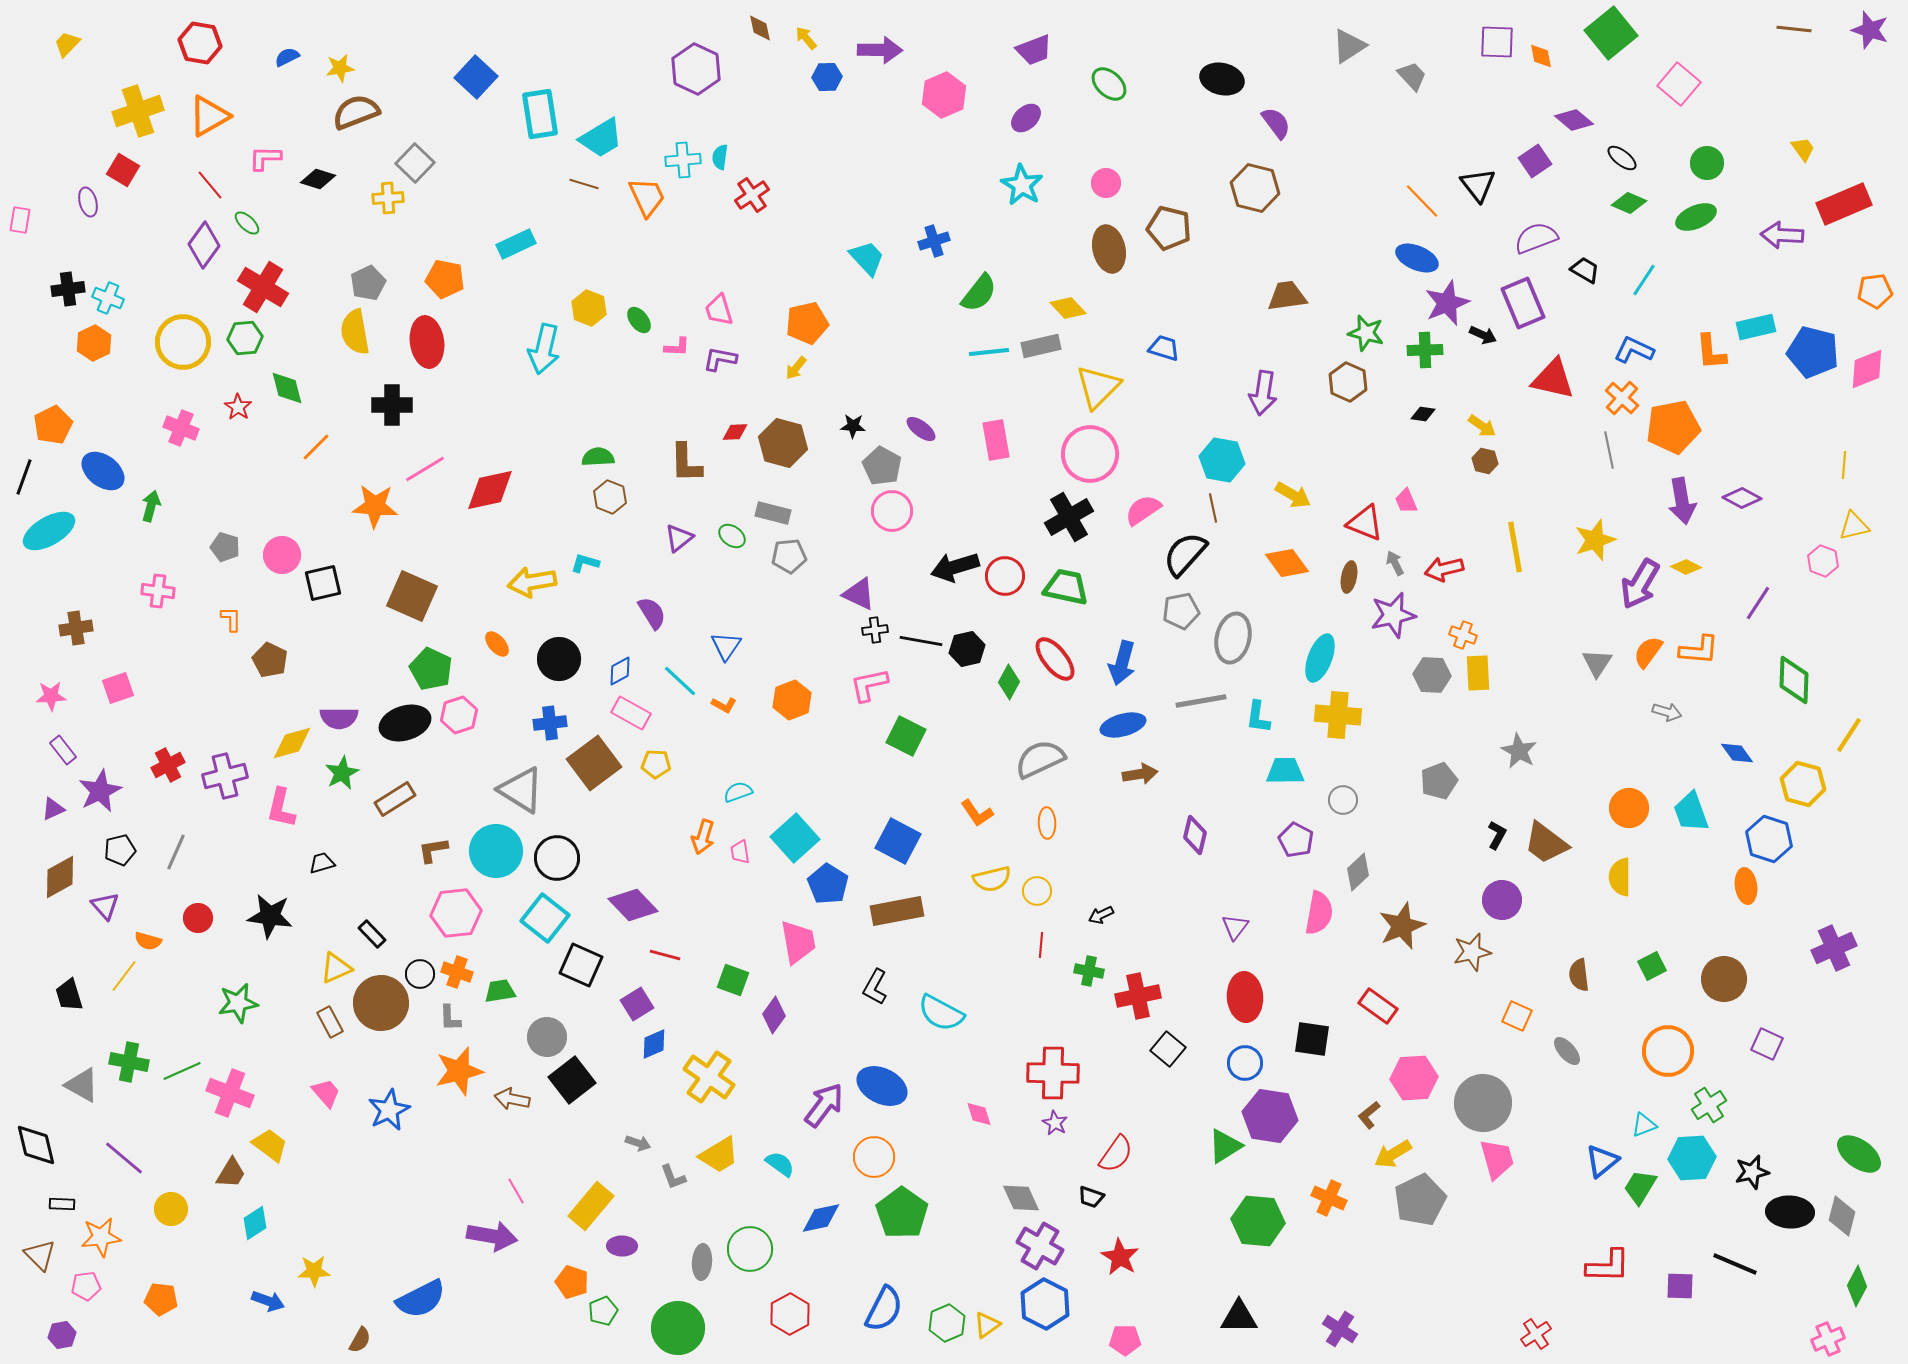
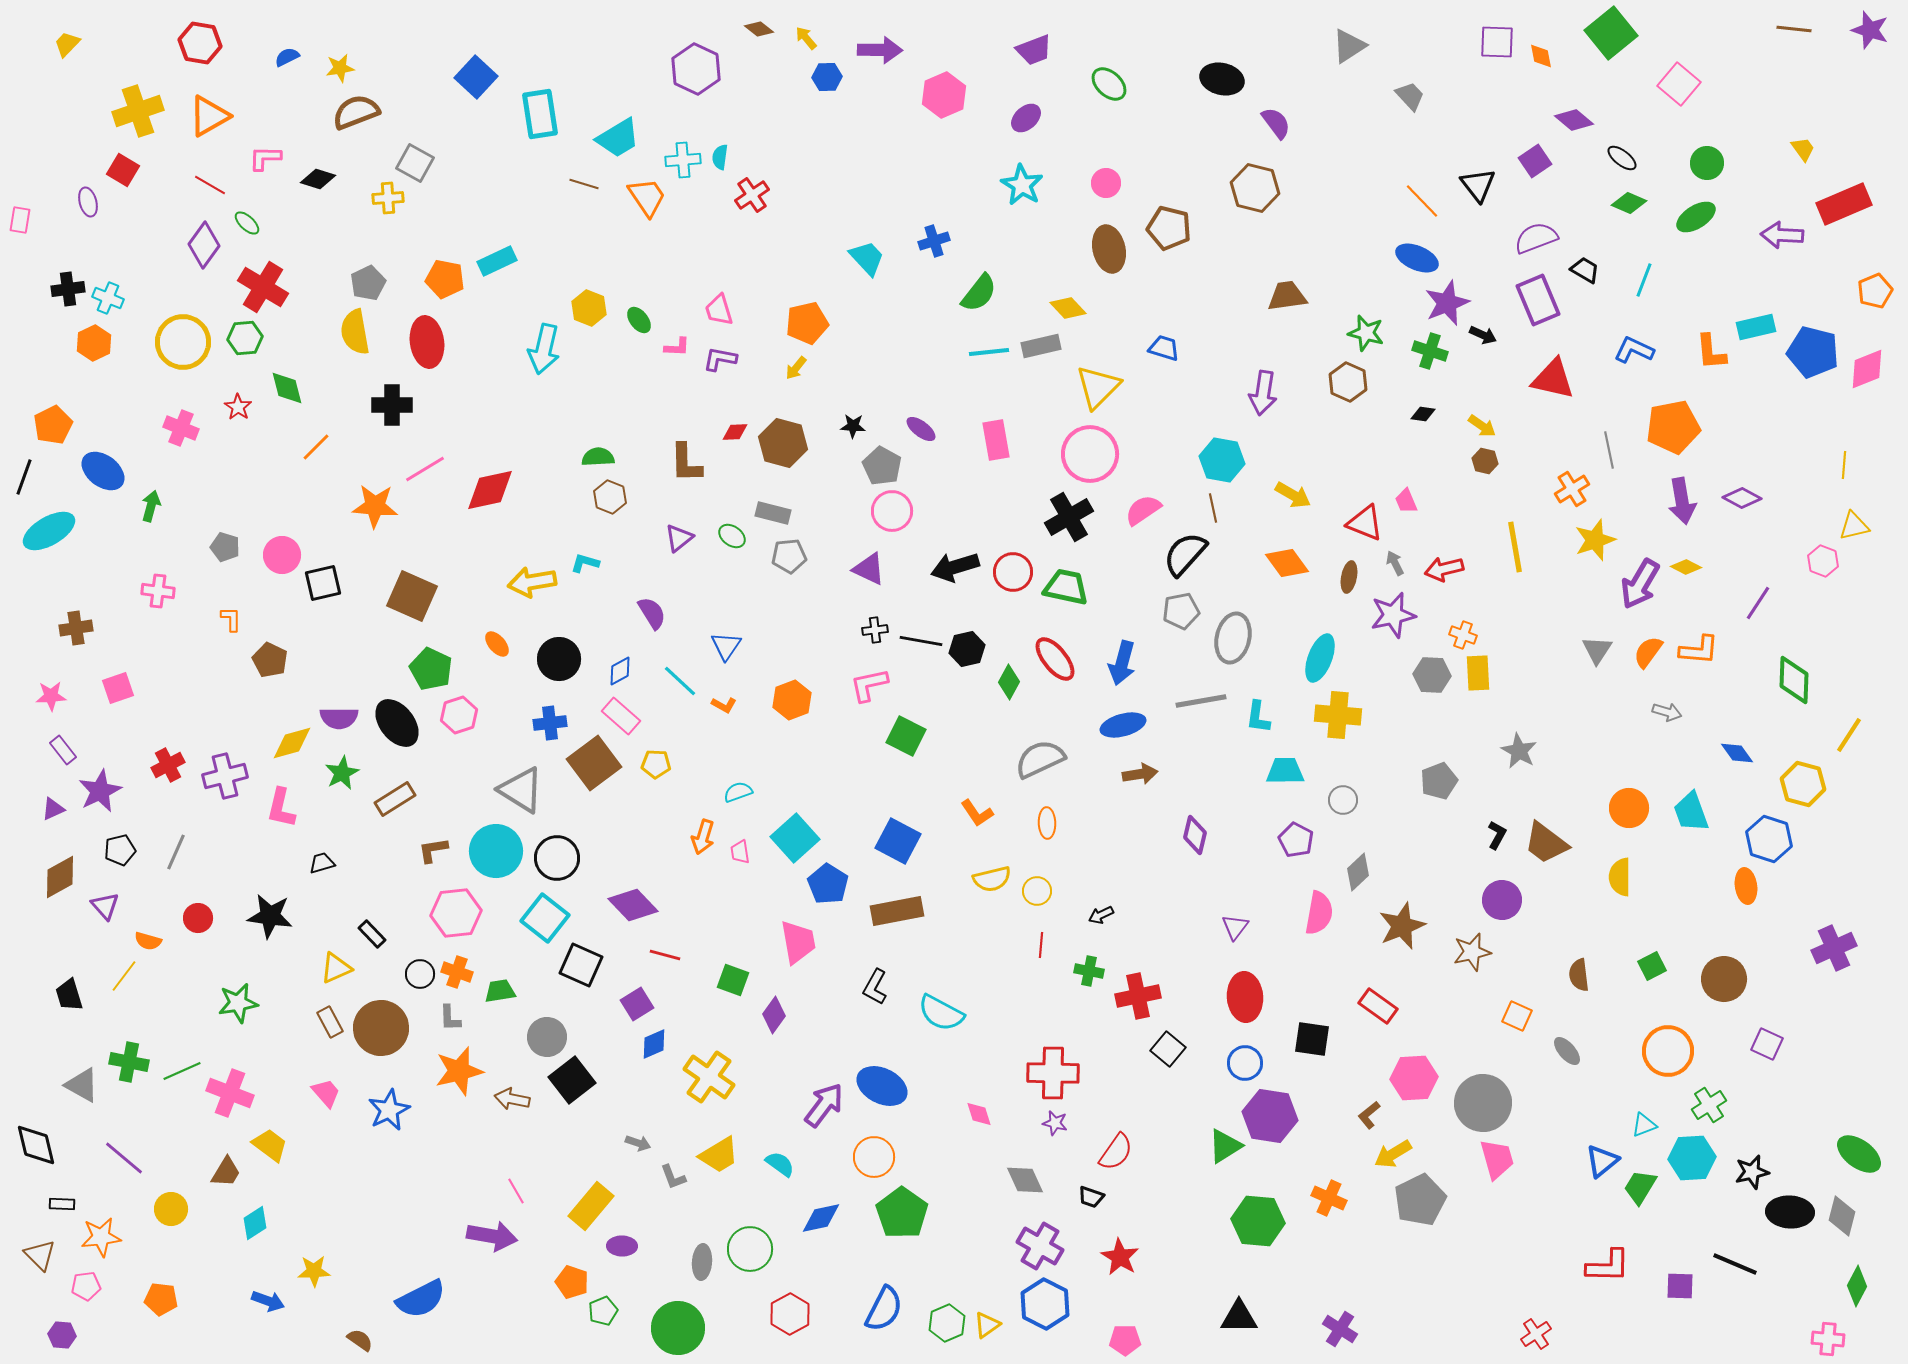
brown diamond at (760, 28): moved 1 px left, 1 px down; rotated 40 degrees counterclockwise
gray trapezoid at (1412, 76): moved 2 px left, 20 px down
cyan trapezoid at (601, 138): moved 17 px right
gray square at (415, 163): rotated 15 degrees counterclockwise
red line at (210, 185): rotated 20 degrees counterclockwise
orange trapezoid at (647, 197): rotated 9 degrees counterclockwise
green ellipse at (1696, 217): rotated 9 degrees counterclockwise
cyan rectangle at (516, 244): moved 19 px left, 17 px down
cyan line at (1644, 280): rotated 12 degrees counterclockwise
orange pentagon at (1875, 291): rotated 16 degrees counterclockwise
purple rectangle at (1523, 303): moved 15 px right, 3 px up
green cross at (1425, 350): moved 5 px right, 1 px down; rotated 20 degrees clockwise
orange cross at (1622, 398): moved 50 px left, 91 px down; rotated 16 degrees clockwise
red circle at (1005, 576): moved 8 px right, 4 px up
purple triangle at (859, 594): moved 10 px right, 25 px up
gray triangle at (1597, 663): moved 13 px up
pink rectangle at (631, 713): moved 10 px left, 3 px down; rotated 12 degrees clockwise
black ellipse at (405, 723): moved 8 px left; rotated 69 degrees clockwise
brown circle at (381, 1003): moved 25 px down
purple star at (1055, 1123): rotated 15 degrees counterclockwise
red semicircle at (1116, 1154): moved 2 px up
brown trapezoid at (231, 1173): moved 5 px left, 1 px up
gray diamond at (1021, 1198): moved 4 px right, 18 px up
purple hexagon at (62, 1335): rotated 16 degrees clockwise
pink cross at (1828, 1339): rotated 28 degrees clockwise
brown semicircle at (360, 1340): rotated 84 degrees counterclockwise
